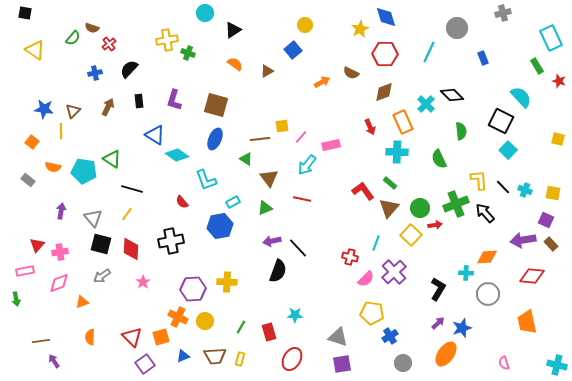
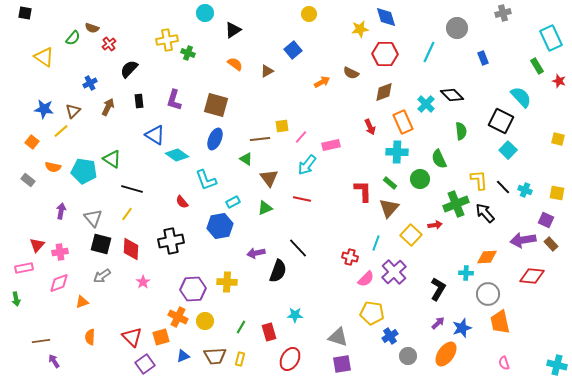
yellow circle at (305, 25): moved 4 px right, 11 px up
yellow star at (360, 29): rotated 18 degrees clockwise
yellow triangle at (35, 50): moved 9 px right, 7 px down
blue cross at (95, 73): moved 5 px left, 10 px down; rotated 16 degrees counterclockwise
yellow line at (61, 131): rotated 49 degrees clockwise
red L-shape at (363, 191): rotated 35 degrees clockwise
yellow square at (553, 193): moved 4 px right
green circle at (420, 208): moved 29 px up
purple arrow at (272, 241): moved 16 px left, 12 px down
pink rectangle at (25, 271): moved 1 px left, 3 px up
orange trapezoid at (527, 322): moved 27 px left
red ellipse at (292, 359): moved 2 px left
gray circle at (403, 363): moved 5 px right, 7 px up
